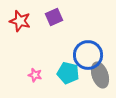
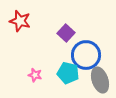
purple square: moved 12 px right, 16 px down; rotated 24 degrees counterclockwise
blue circle: moved 2 px left
gray ellipse: moved 5 px down
